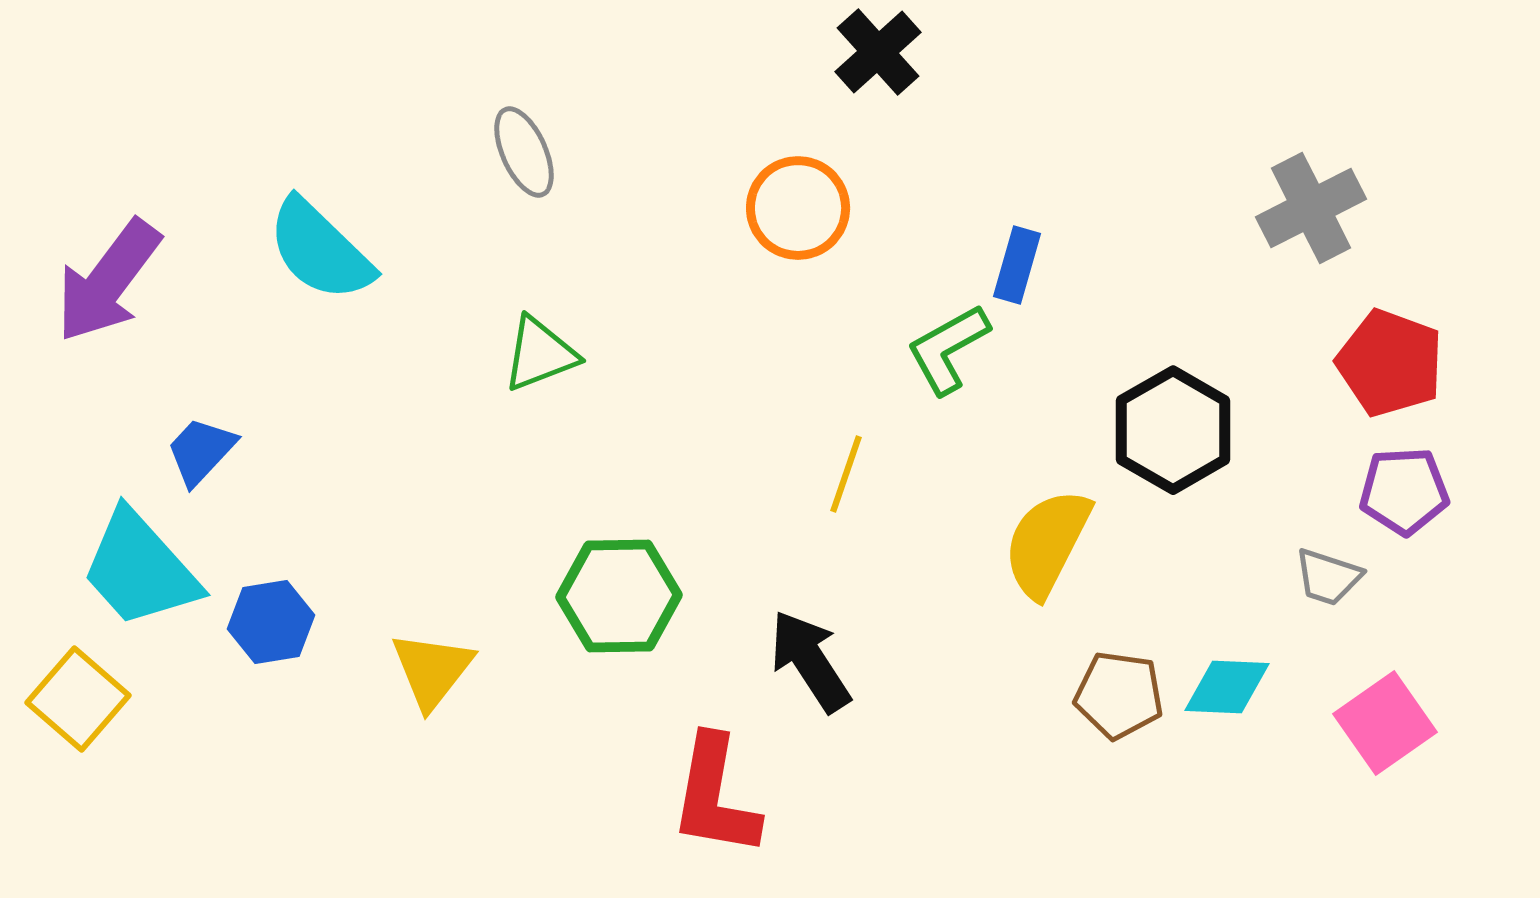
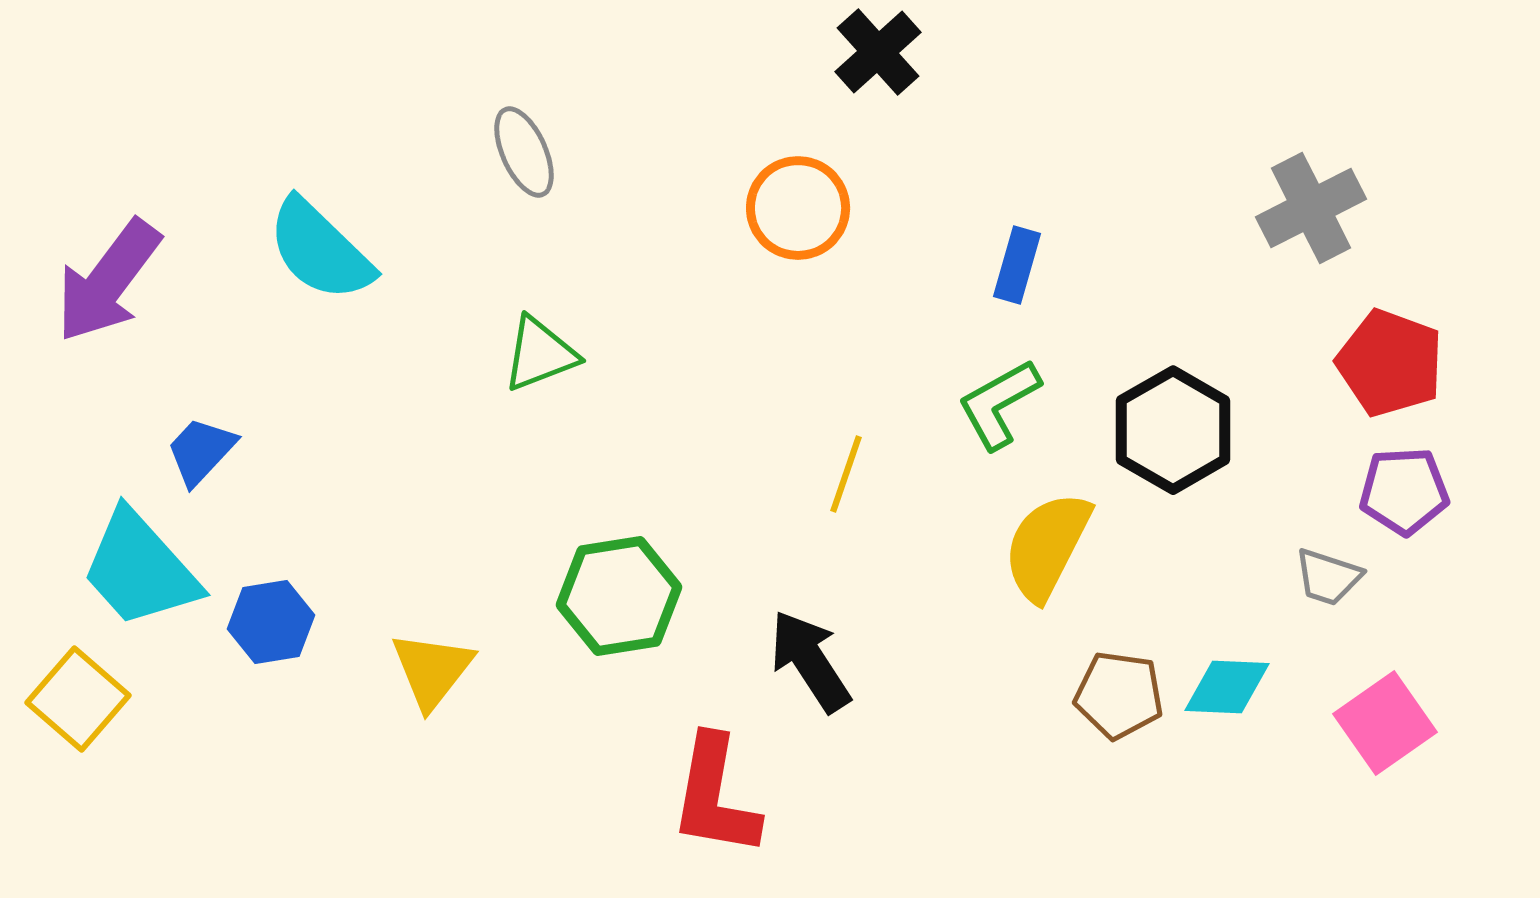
green L-shape: moved 51 px right, 55 px down
yellow semicircle: moved 3 px down
green hexagon: rotated 8 degrees counterclockwise
